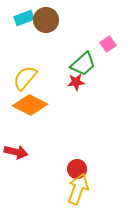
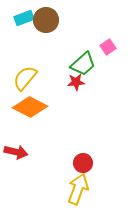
pink square: moved 3 px down
orange diamond: moved 2 px down
red circle: moved 6 px right, 6 px up
